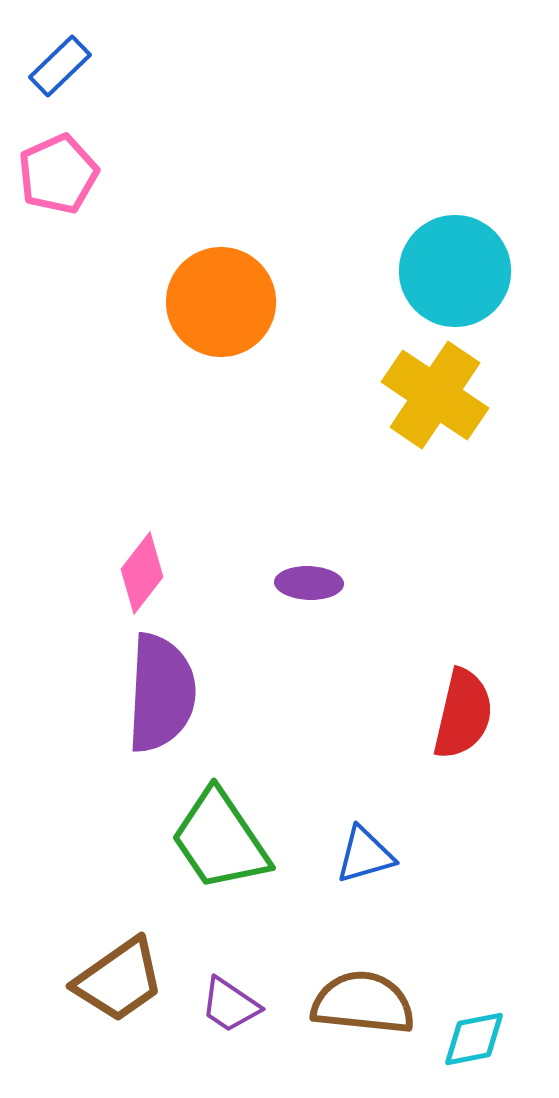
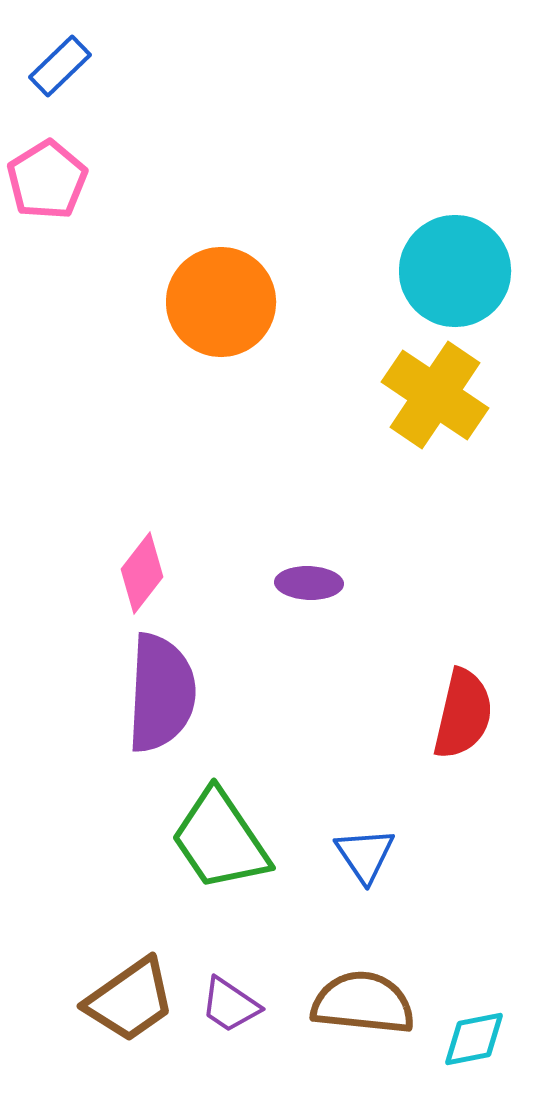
pink pentagon: moved 11 px left, 6 px down; rotated 8 degrees counterclockwise
blue triangle: rotated 48 degrees counterclockwise
brown trapezoid: moved 11 px right, 20 px down
